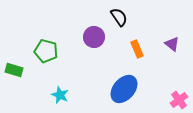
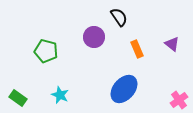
green rectangle: moved 4 px right, 28 px down; rotated 18 degrees clockwise
